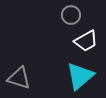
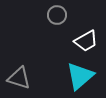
gray circle: moved 14 px left
